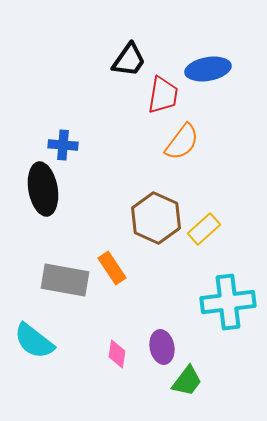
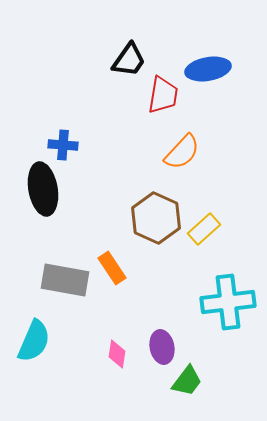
orange semicircle: moved 10 px down; rotated 6 degrees clockwise
cyan semicircle: rotated 105 degrees counterclockwise
